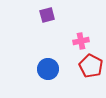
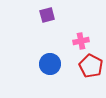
blue circle: moved 2 px right, 5 px up
